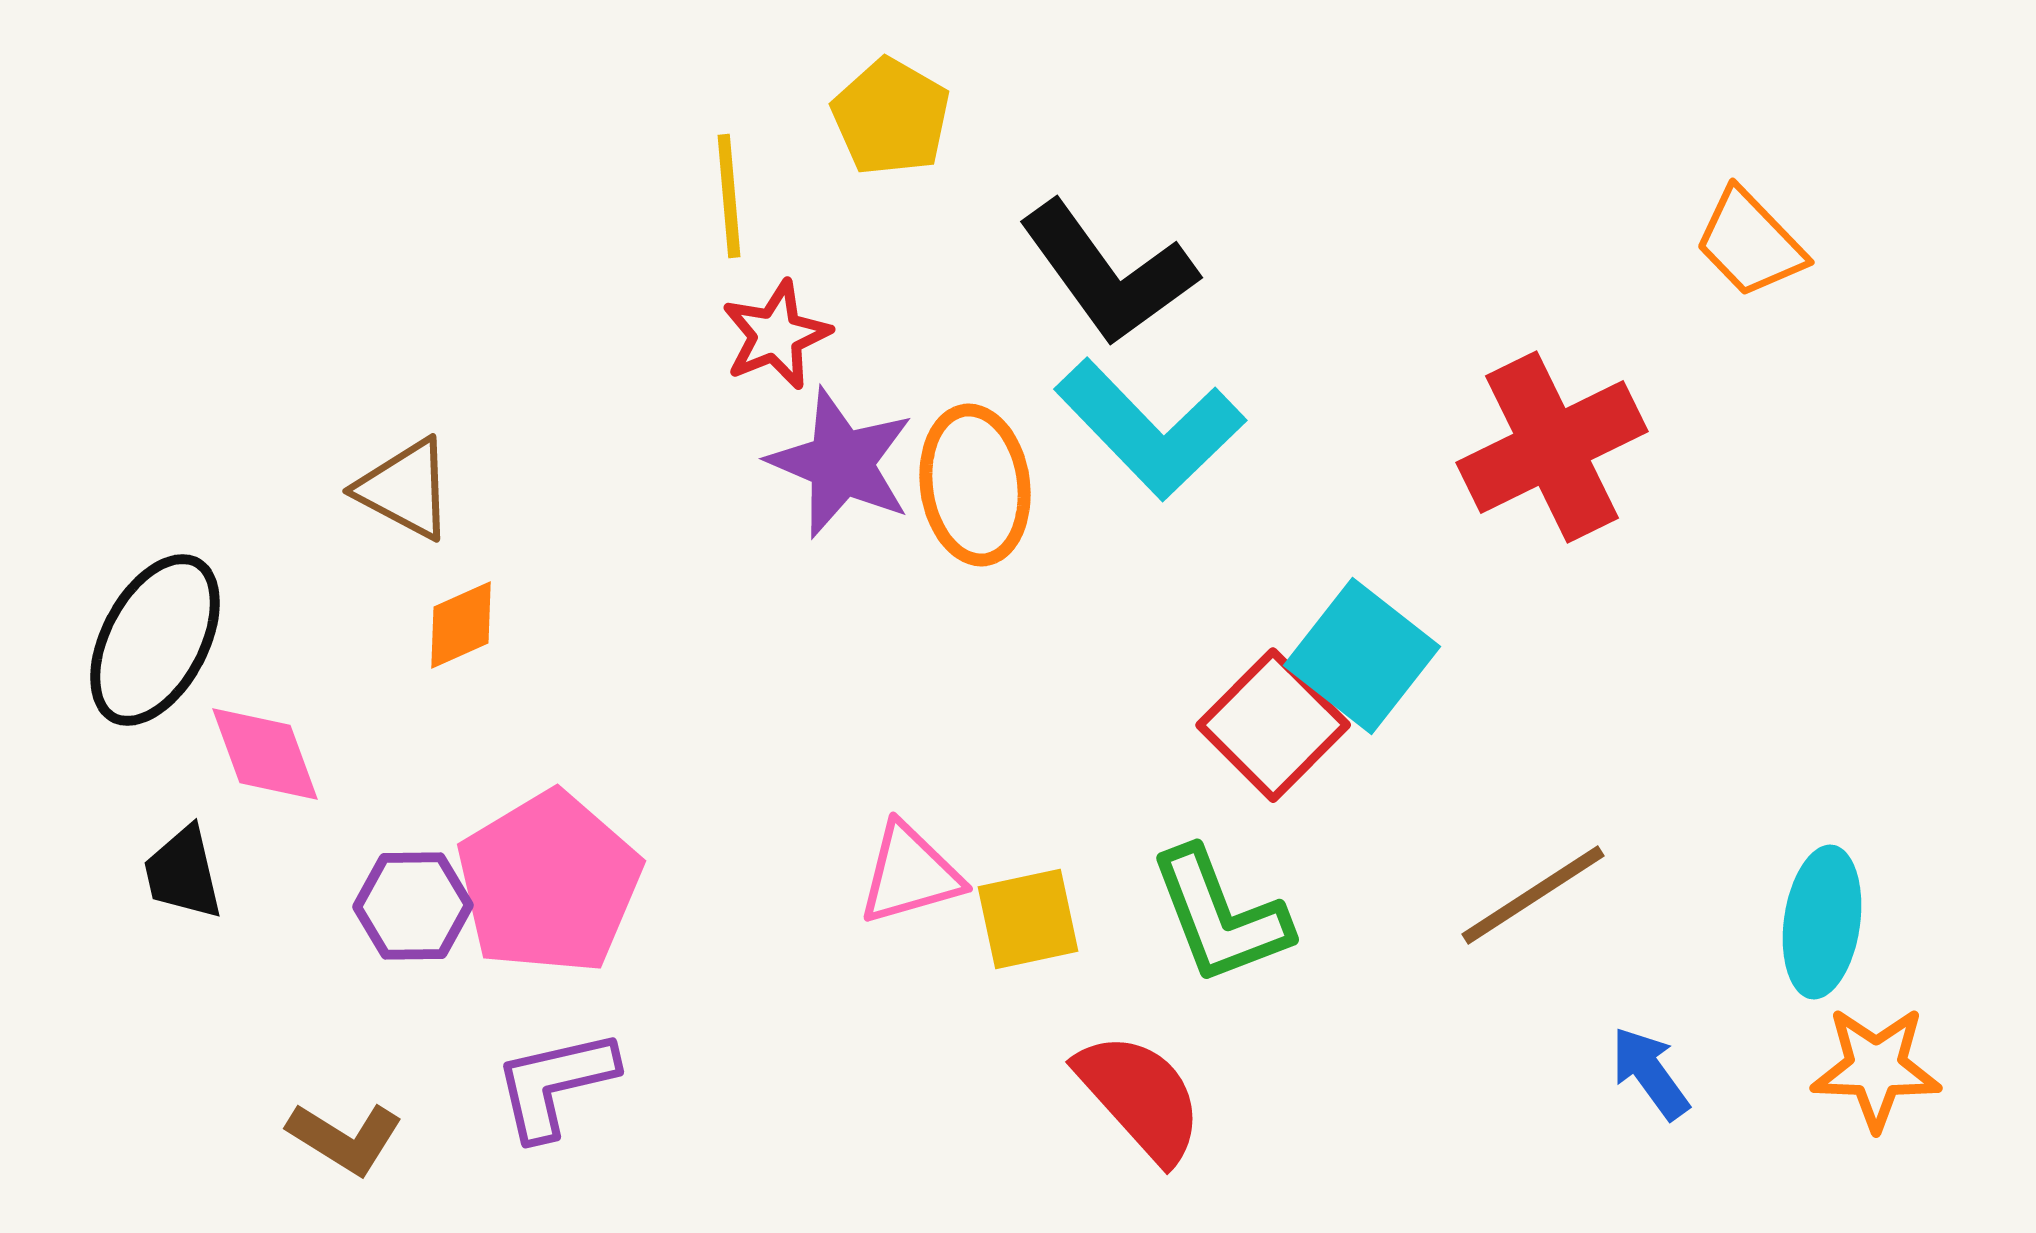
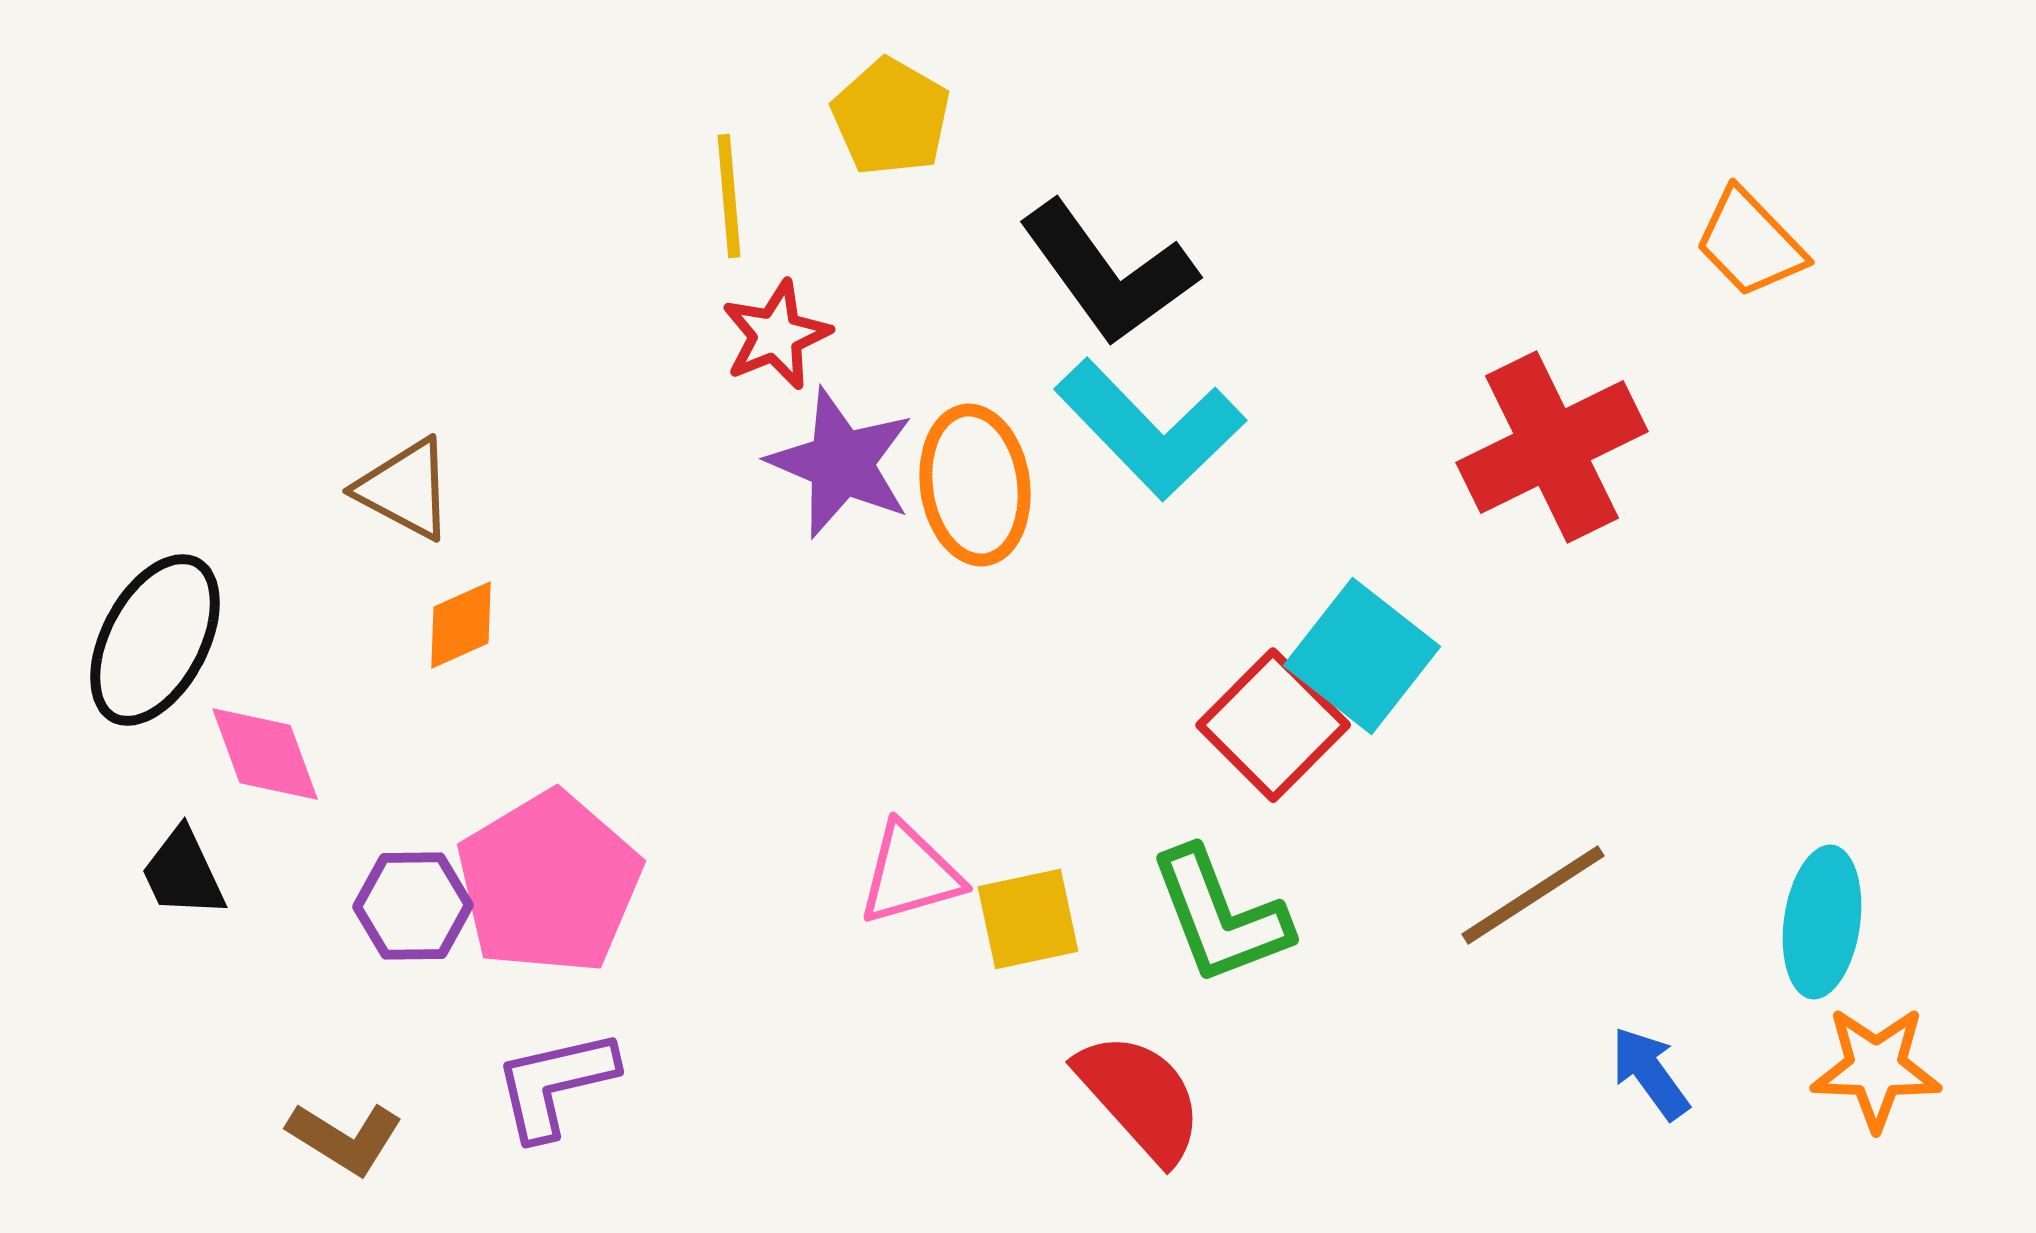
black trapezoid: rotated 12 degrees counterclockwise
